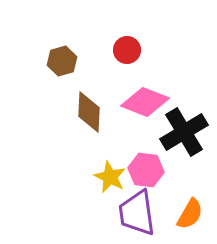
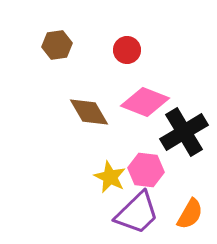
brown hexagon: moved 5 px left, 16 px up; rotated 8 degrees clockwise
brown diamond: rotated 33 degrees counterclockwise
purple trapezoid: rotated 126 degrees counterclockwise
